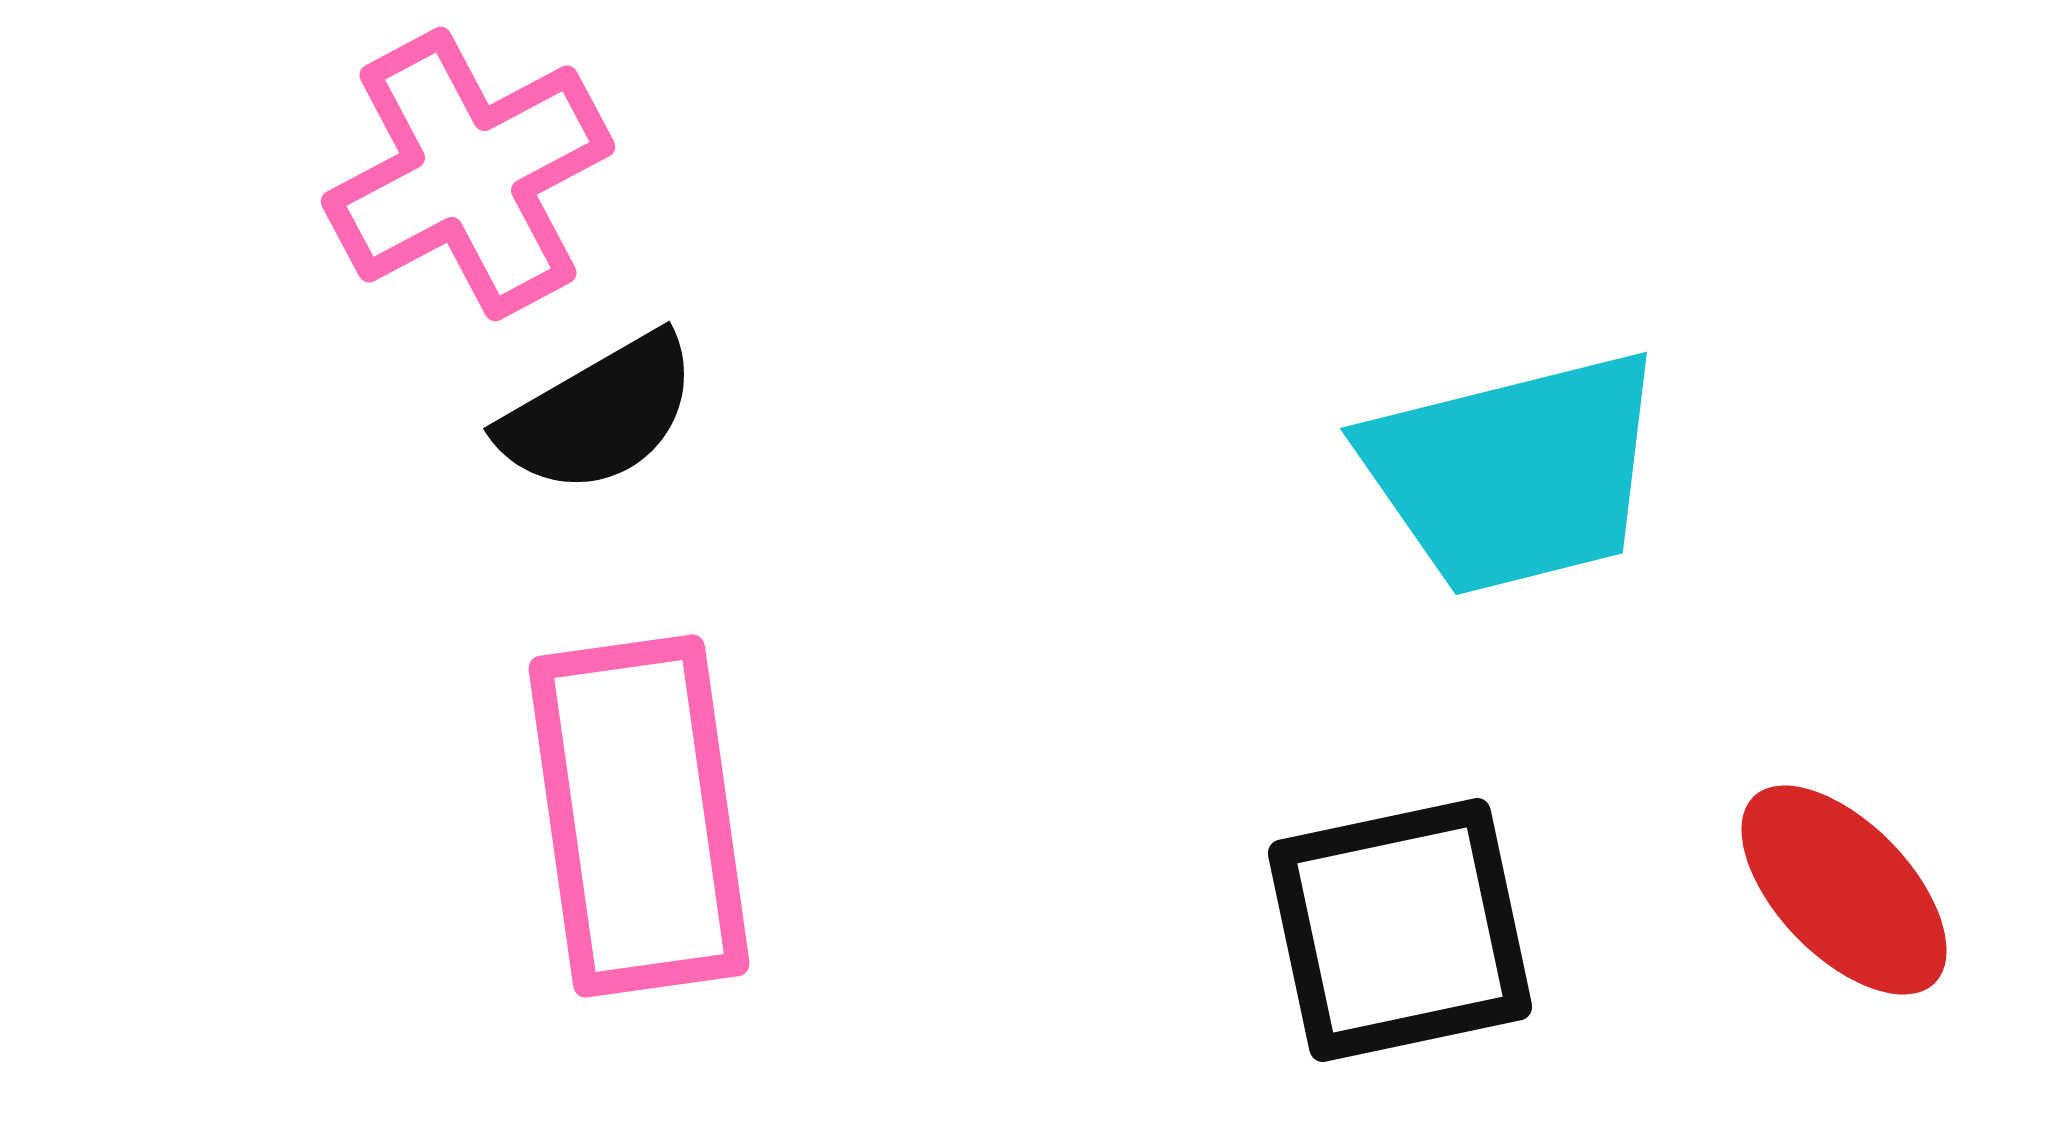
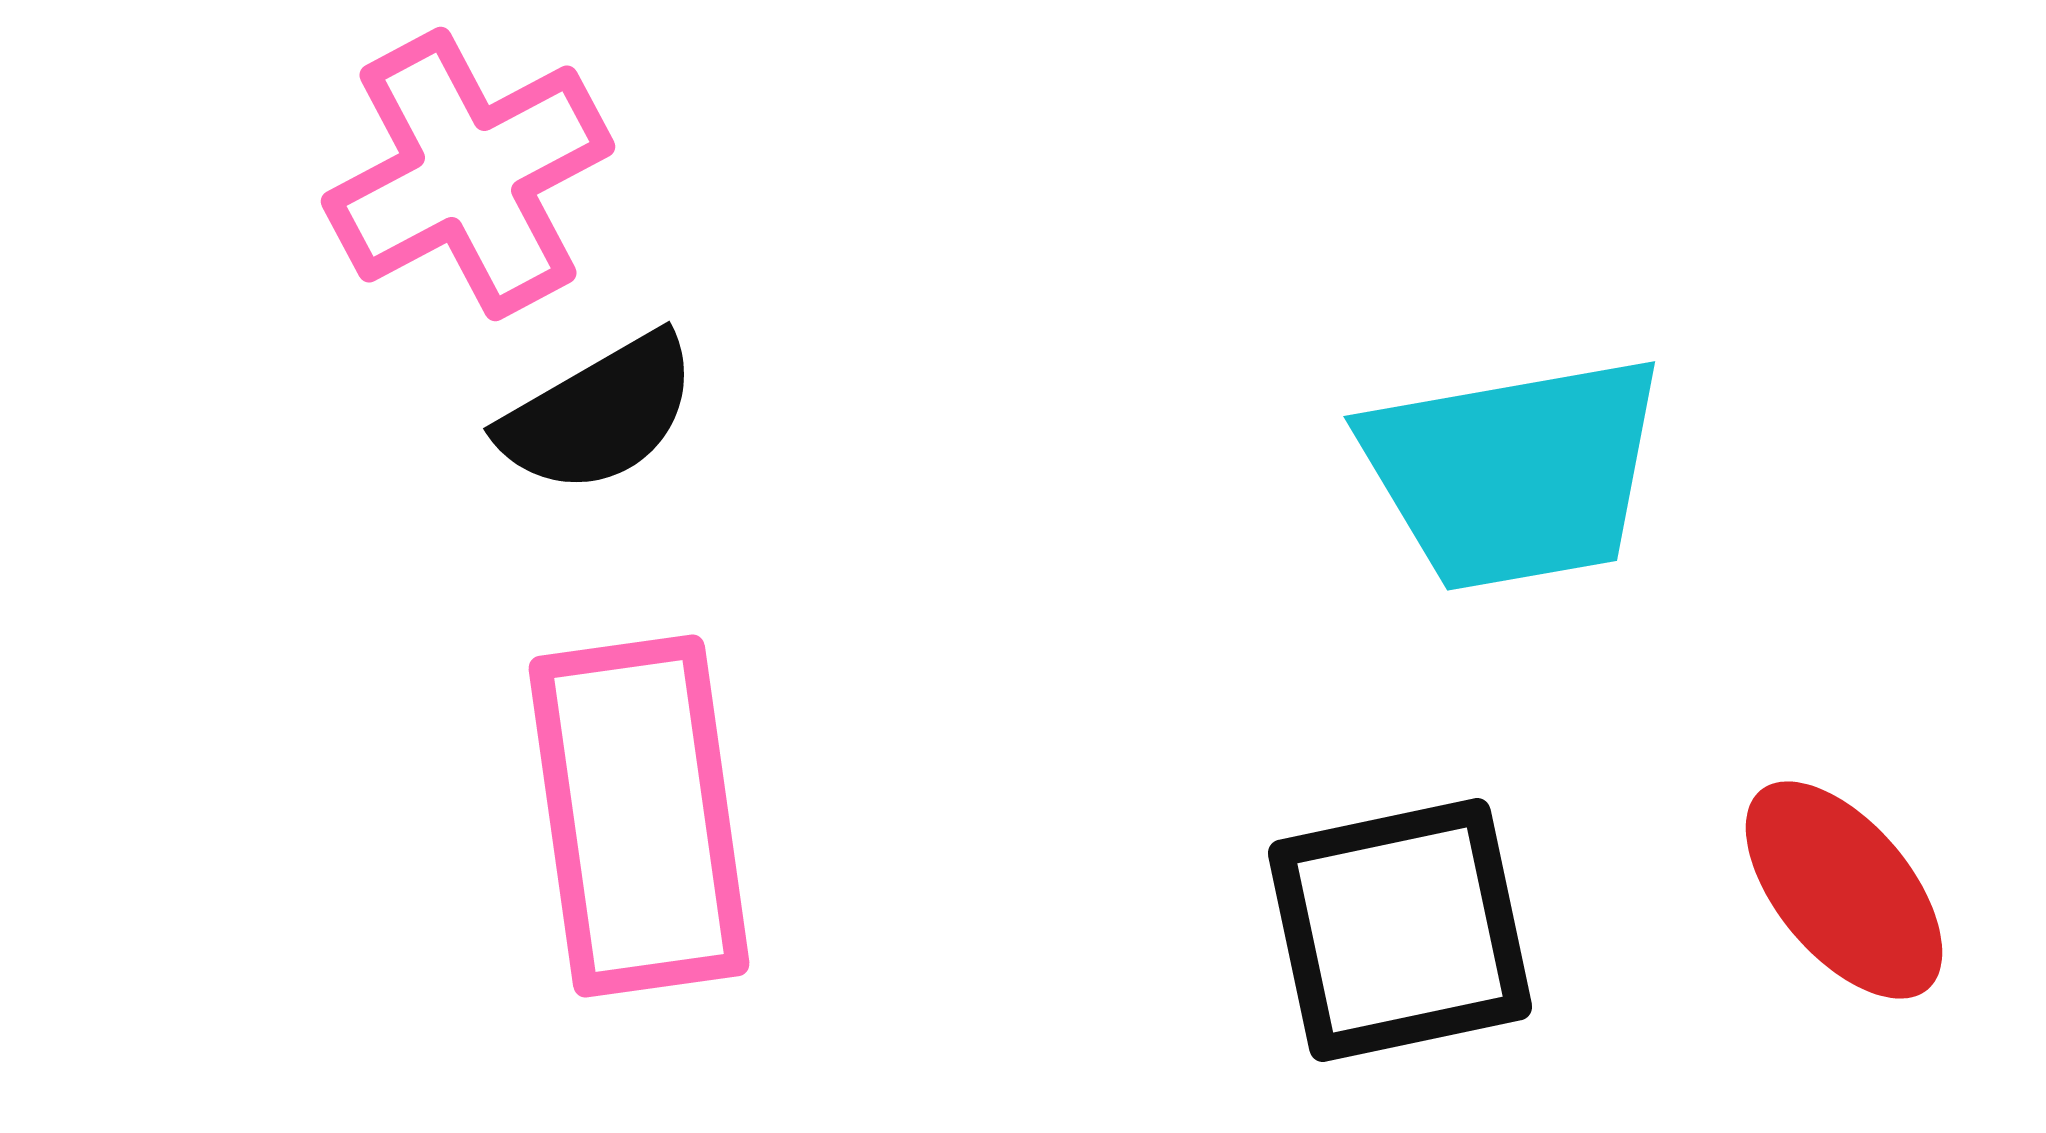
cyan trapezoid: rotated 4 degrees clockwise
red ellipse: rotated 4 degrees clockwise
